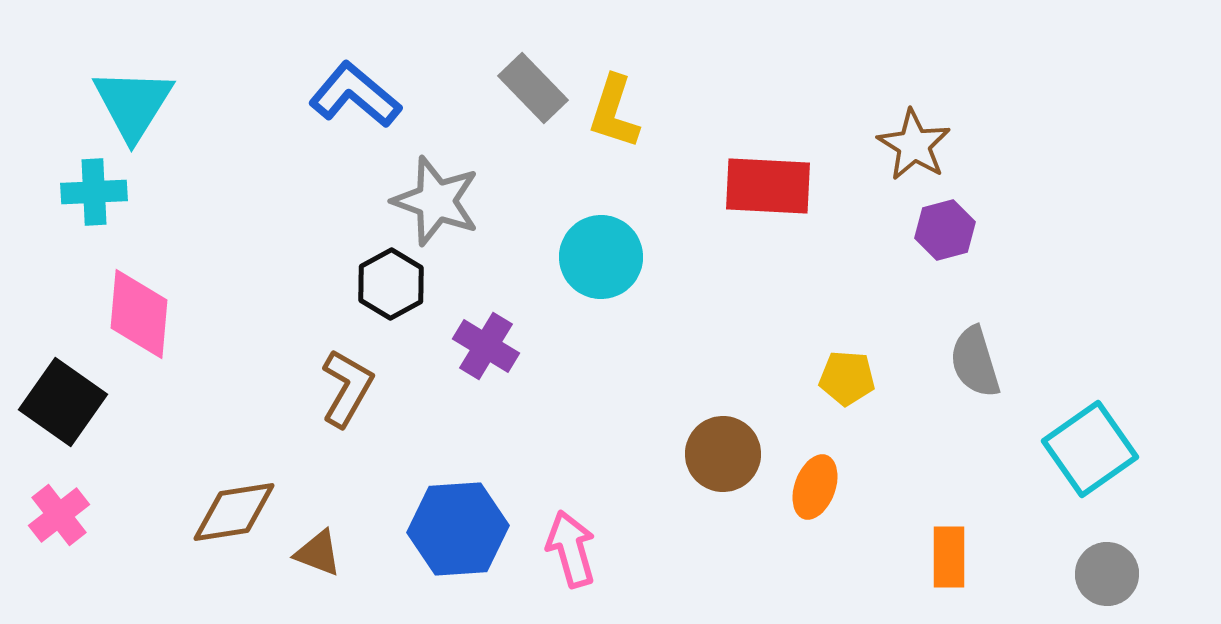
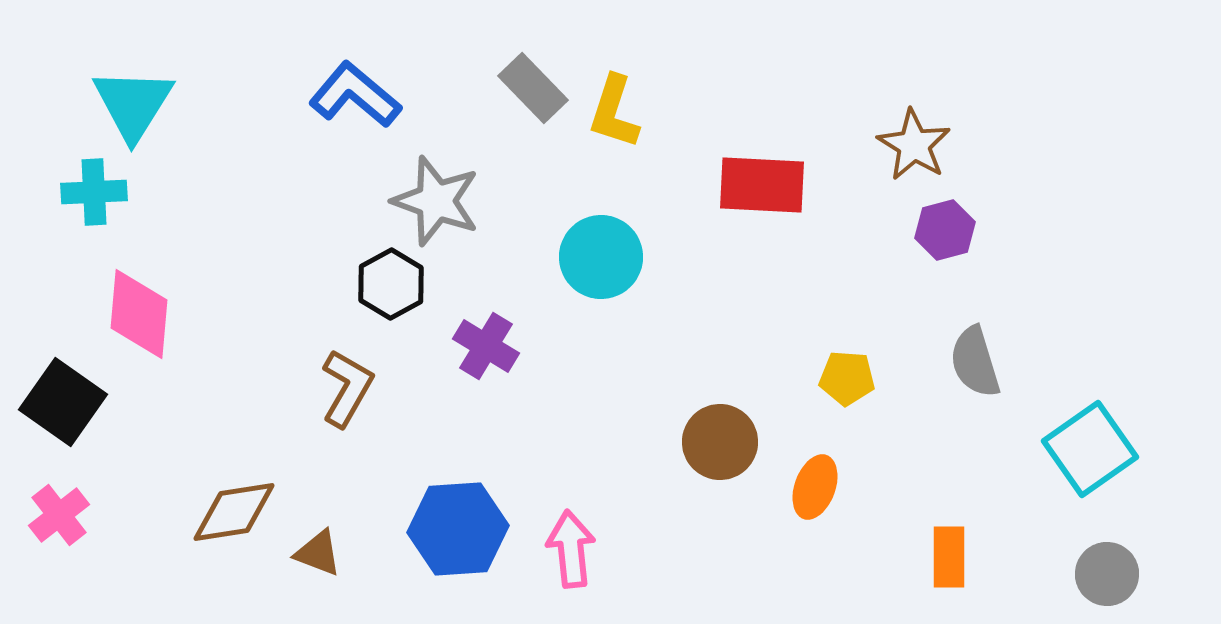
red rectangle: moved 6 px left, 1 px up
brown circle: moved 3 px left, 12 px up
pink arrow: rotated 10 degrees clockwise
